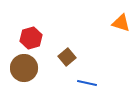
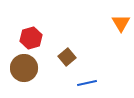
orange triangle: rotated 42 degrees clockwise
blue line: rotated 24 degrees counterclockwise
